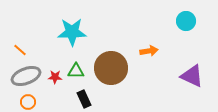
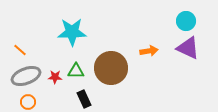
purple triangle: moved 4 px left, 28 px up
